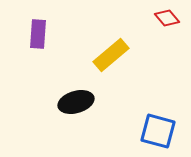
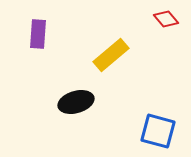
red diamond: moved 1 px left, 1 px down
